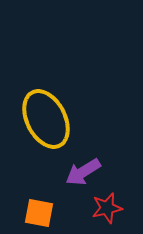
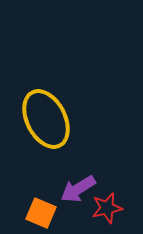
purple arrow: moved 5 px left, 17 px down
orange square: moved 2 px right; rotated 12 degrees clockwise
